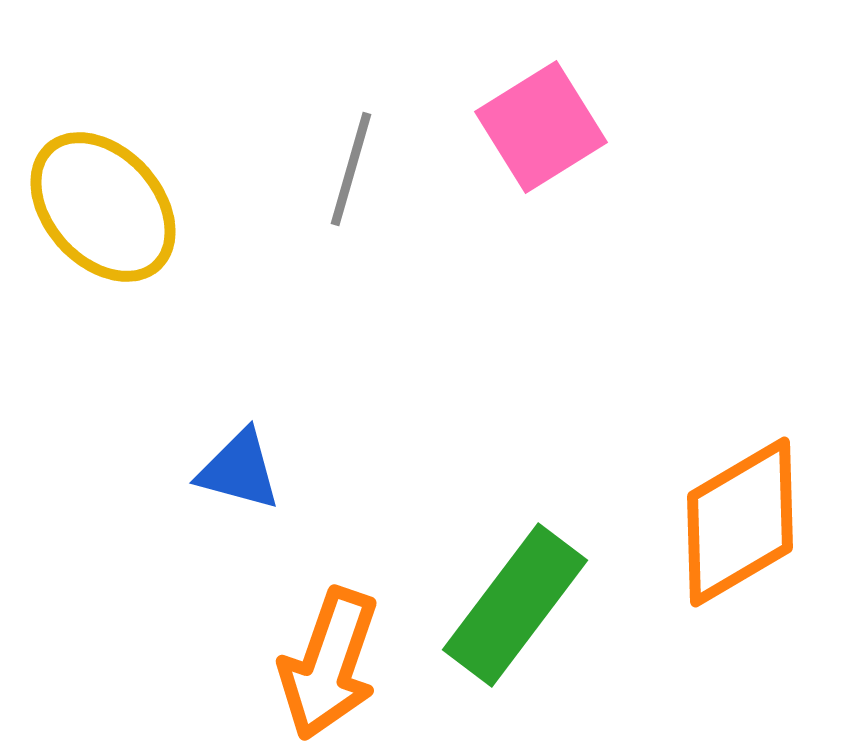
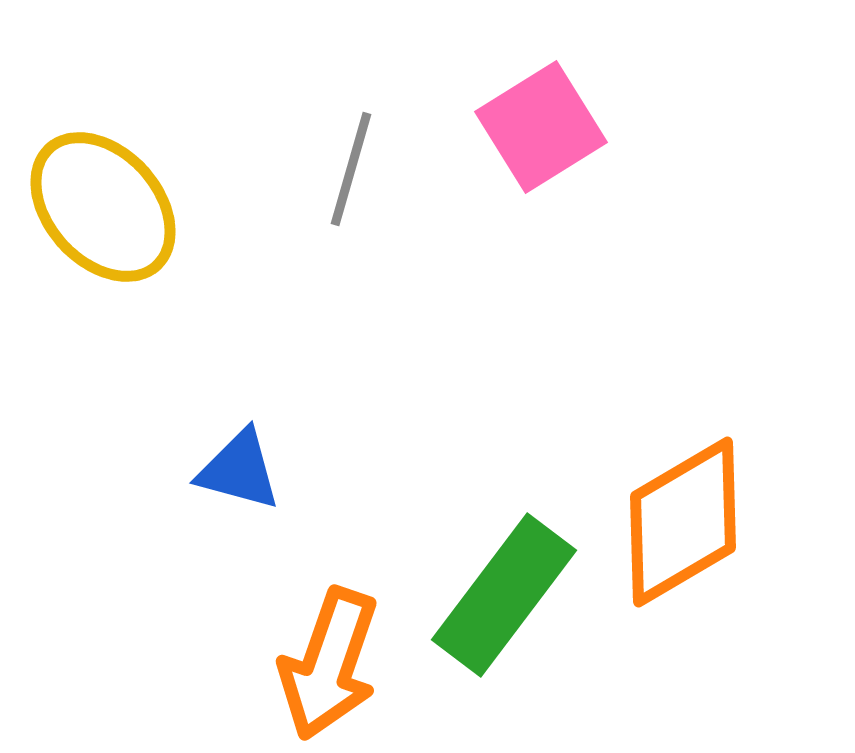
orange diamond: moved 57 px left
green rectangle: moved 11 px left, 10 px up
